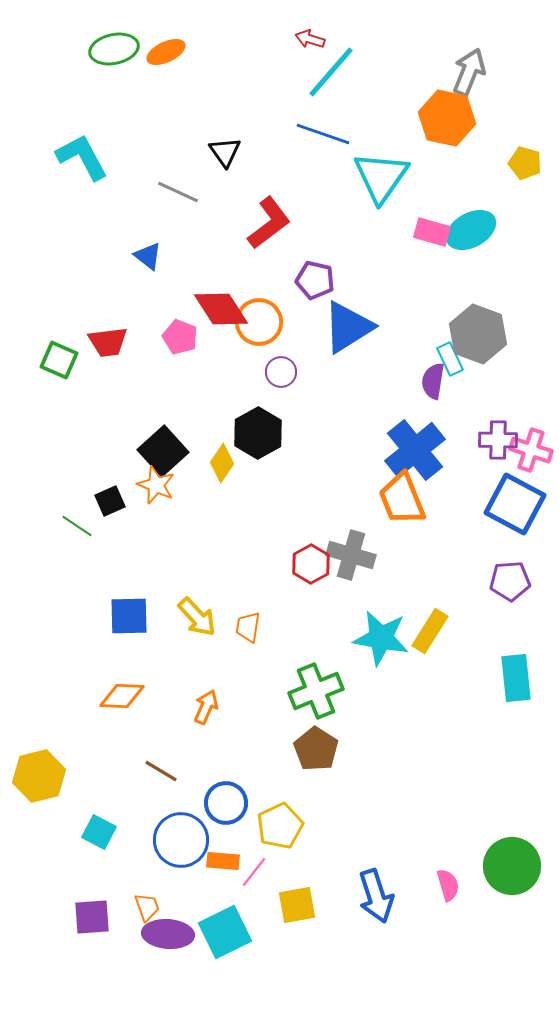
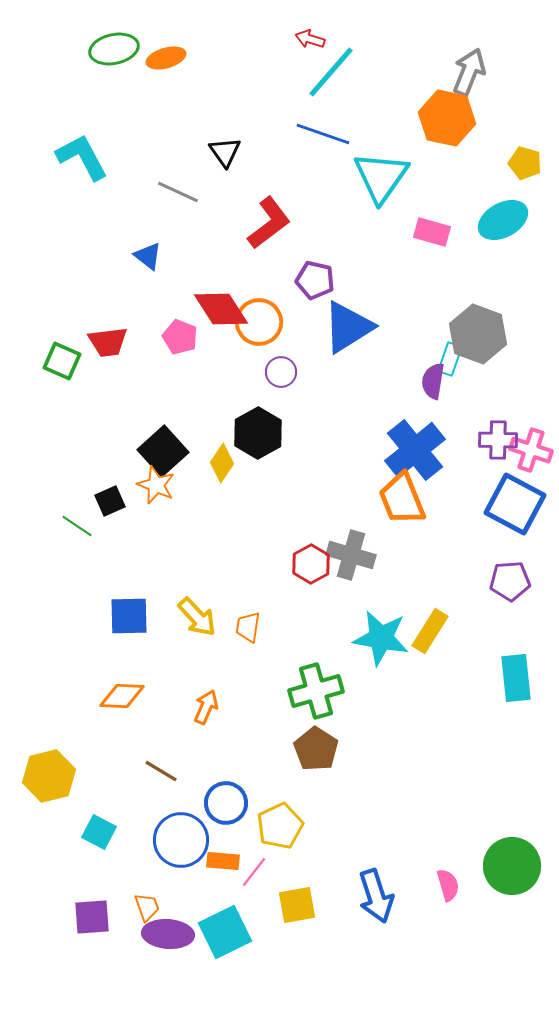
orange ellipse at (166, 52): moved 6 px down; rotated 9 degrees clockwise
cyan ellipse at (471, 230): moved 32 px right, 10 px up
cyan rectangle at (450, 359): rotated 44 degrees clockwise
green square at (59, 360): moved 3 px right, 1 px down
green cross at (316, 691): rotated 6 degrees clockwise
yellow hexagon at (39, 776): moved 10 px right
